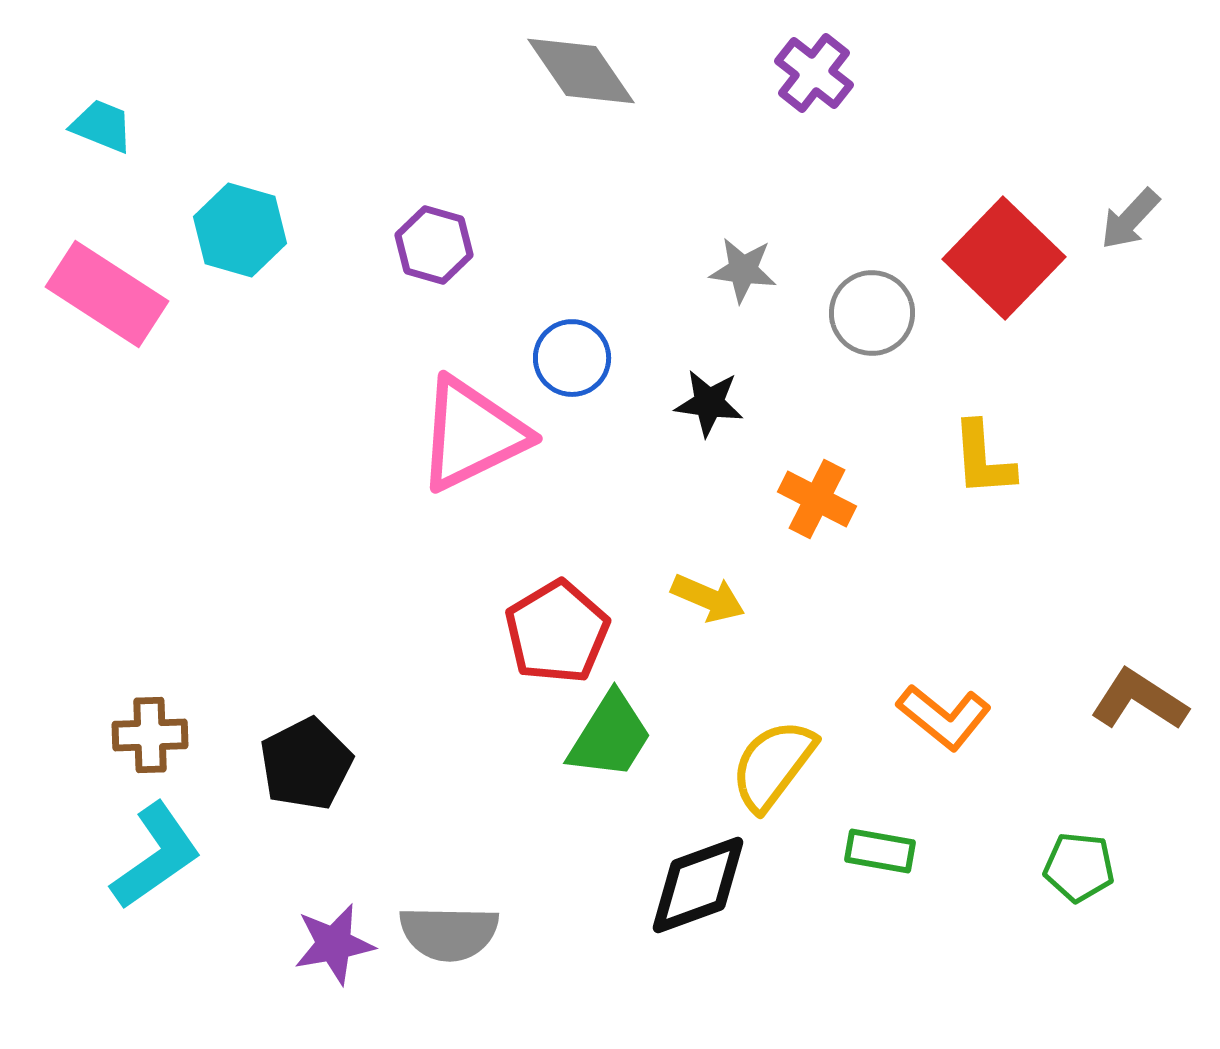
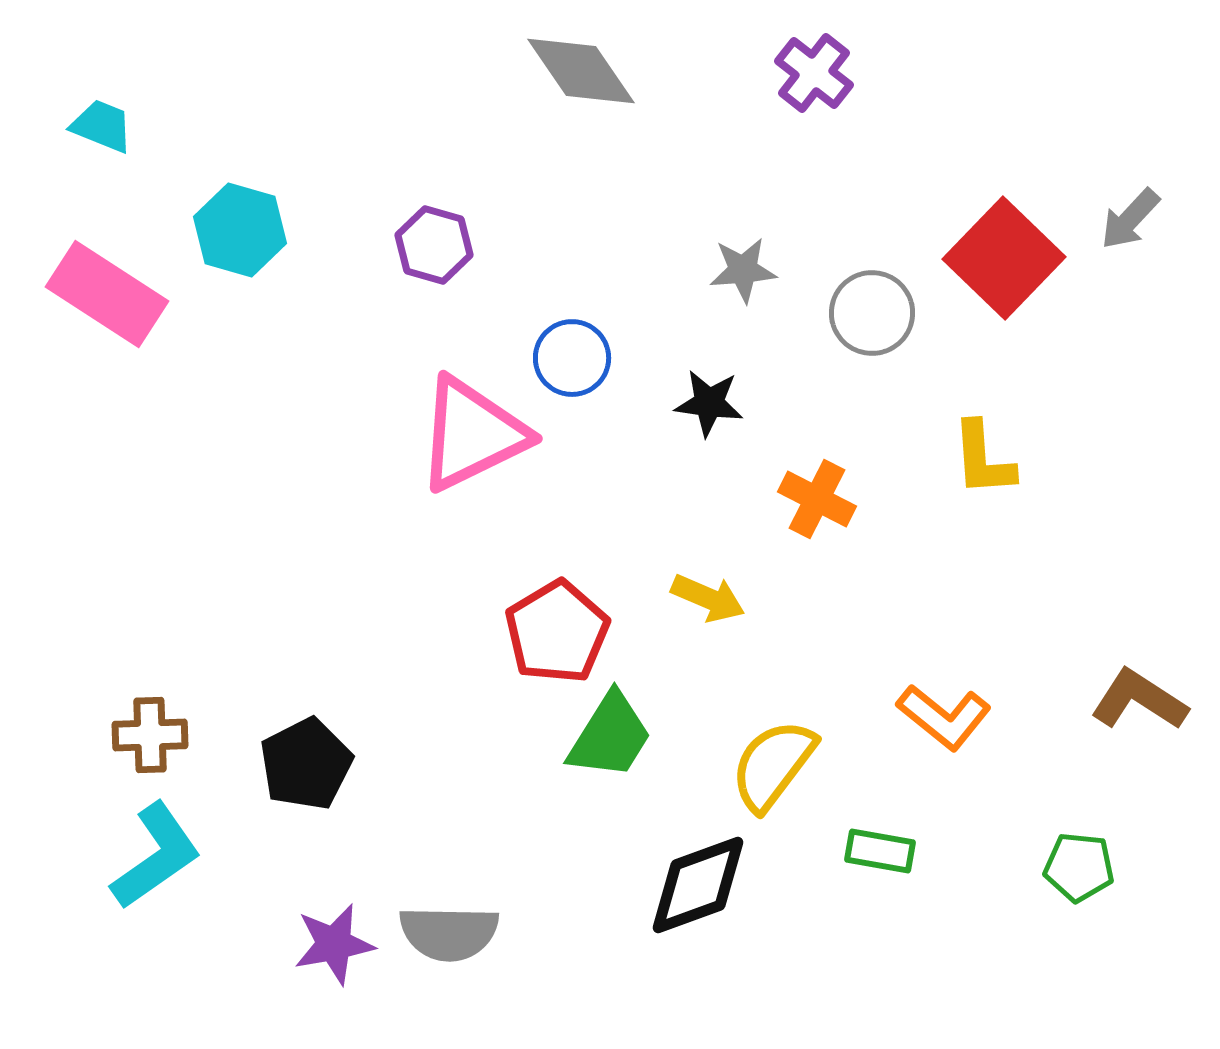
gray star: rotated 12 degrees counterclockwise
